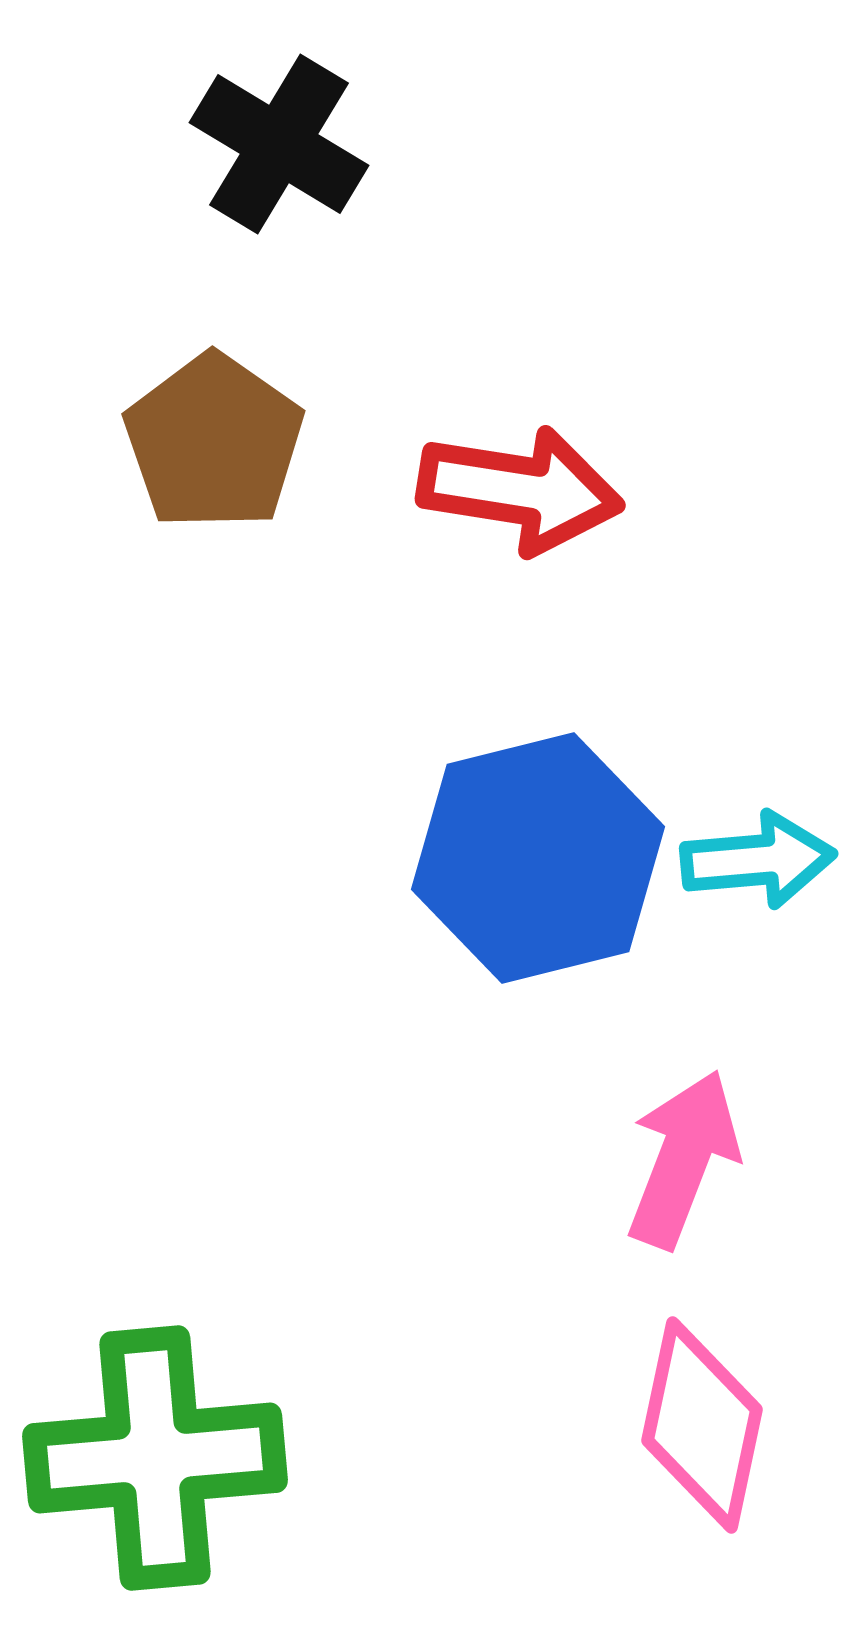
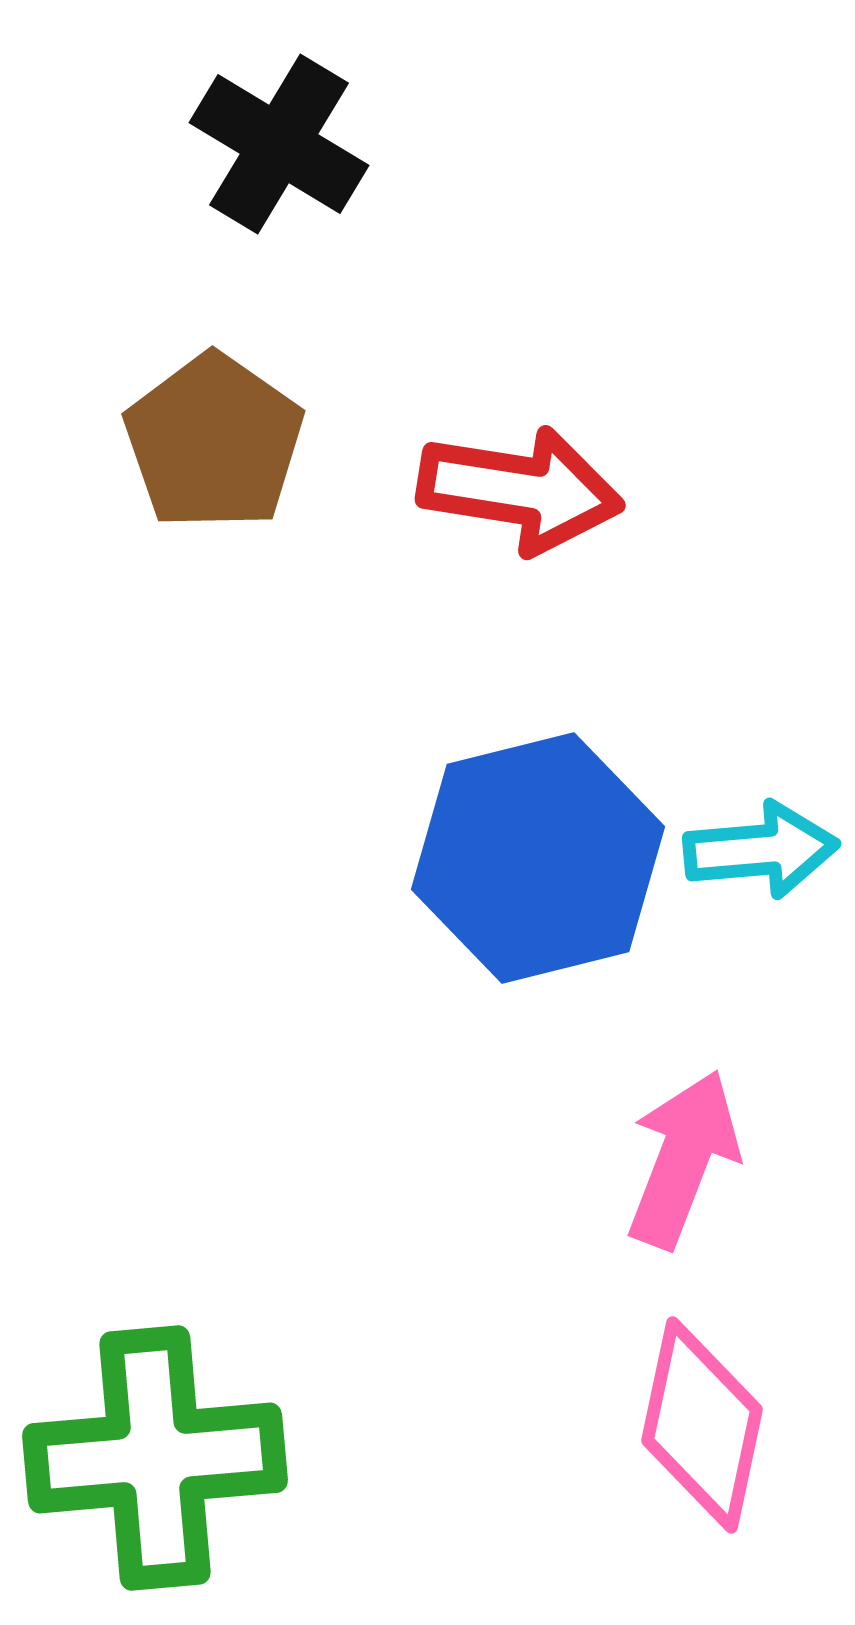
cyan arrow: moved 3 px right, 10 px up
